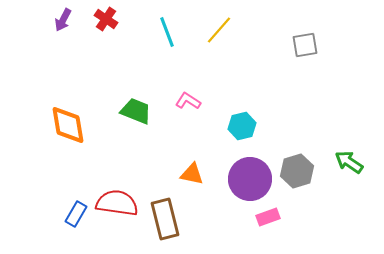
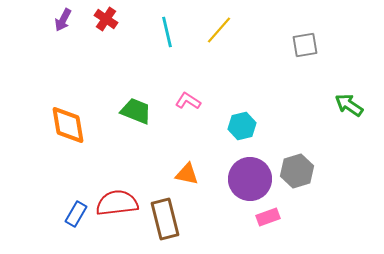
cyan line: rotated 8 degrees clockwise
green arrow: moved 57 px up
orange triangle: moved 5 px left
red semicircle: rotated 15 degrees counterclockwise
